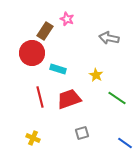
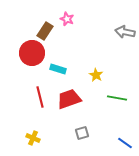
gray arrow: moved 16 px right, 6 px up
green line: rotated 24 degrees counterclockwise
